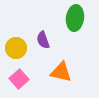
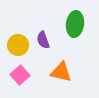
green ellipse: moved 6 px down
yellow circle: moved 2 px right, 3 px up
pink square: moved 1 px right, 4 px up
